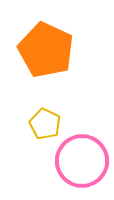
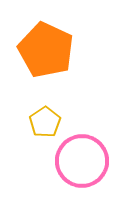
yellow pentagon: moved 2 px up; rotated 12 degrees clockwise
